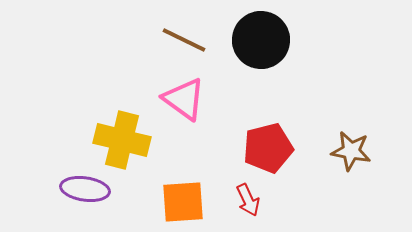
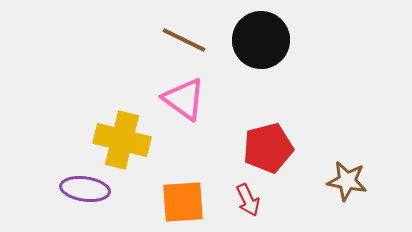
brown star: moved 4 px left, 30 px down
